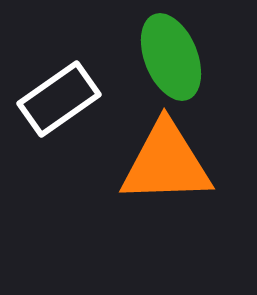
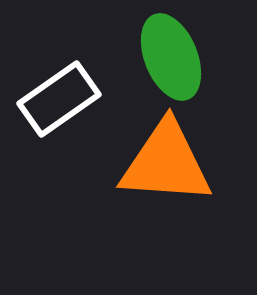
orange triangle: rotated 6 degrees clockwise
